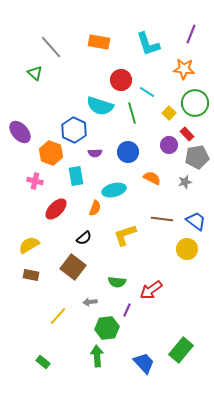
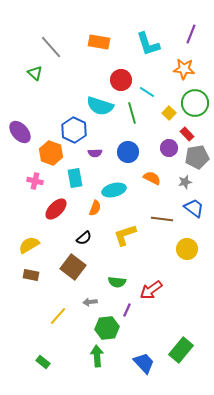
purple circle at (169, 145): moved 3 px down
cyan rectangle at (76, 176): moved 1 px left, 2 px down
blue trapezoid at (196, 221): moved 2 px left, 13 px up
